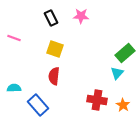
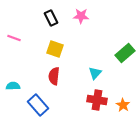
cyan triangle: moved 22 px left
cyan semicircle: moved 1 px left, 2 px up
